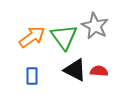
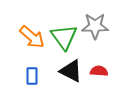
gray star: rotated 28 degrees counterclockwise
orange arrow: rotated 76 degrees clockwise
black triangle: moved 4 px left, 1 px down
